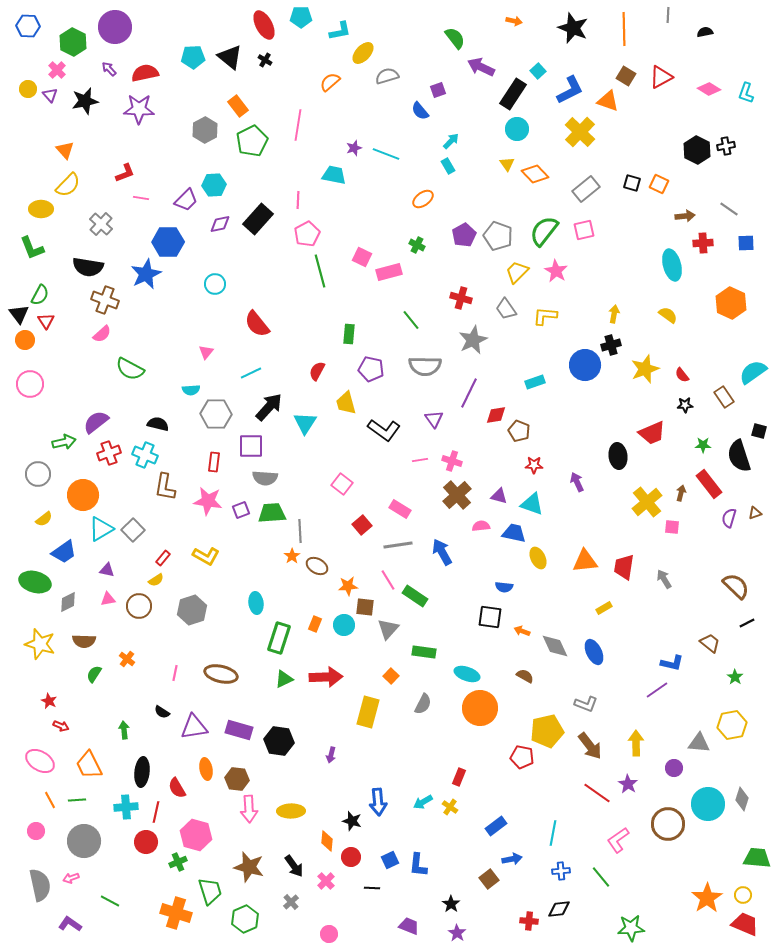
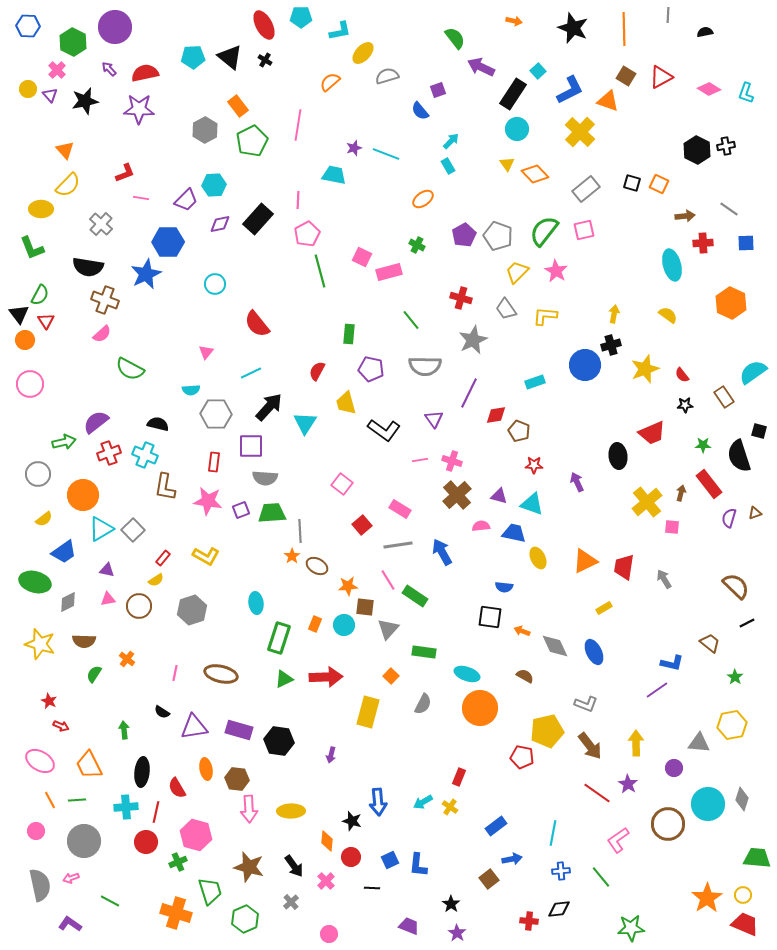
orange triangle at (585, 561): rotated 20 degrees counterclockwise
